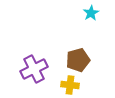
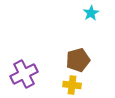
purple cross: moved 10 px left, 5 px down
yellow cross: moved 2 px right
